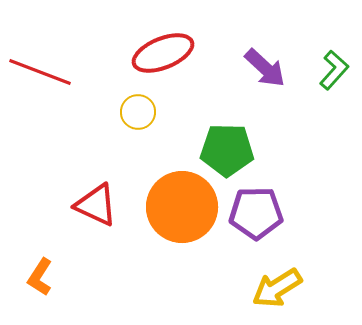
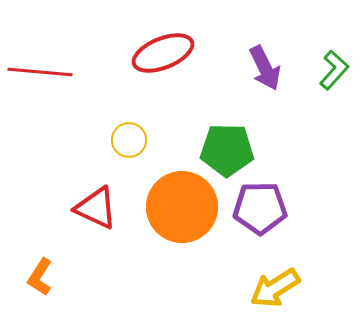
purple arrow: rotated 21 degrees clockwise
red line: rotated 16 degrees counterclockwise
yellow circle: moved 9 px left, 28 px down
red triangle: moved 3 px down
purple pentagon: moved 4 px right, 5 px up
yellow arrow: moved 2 px left
